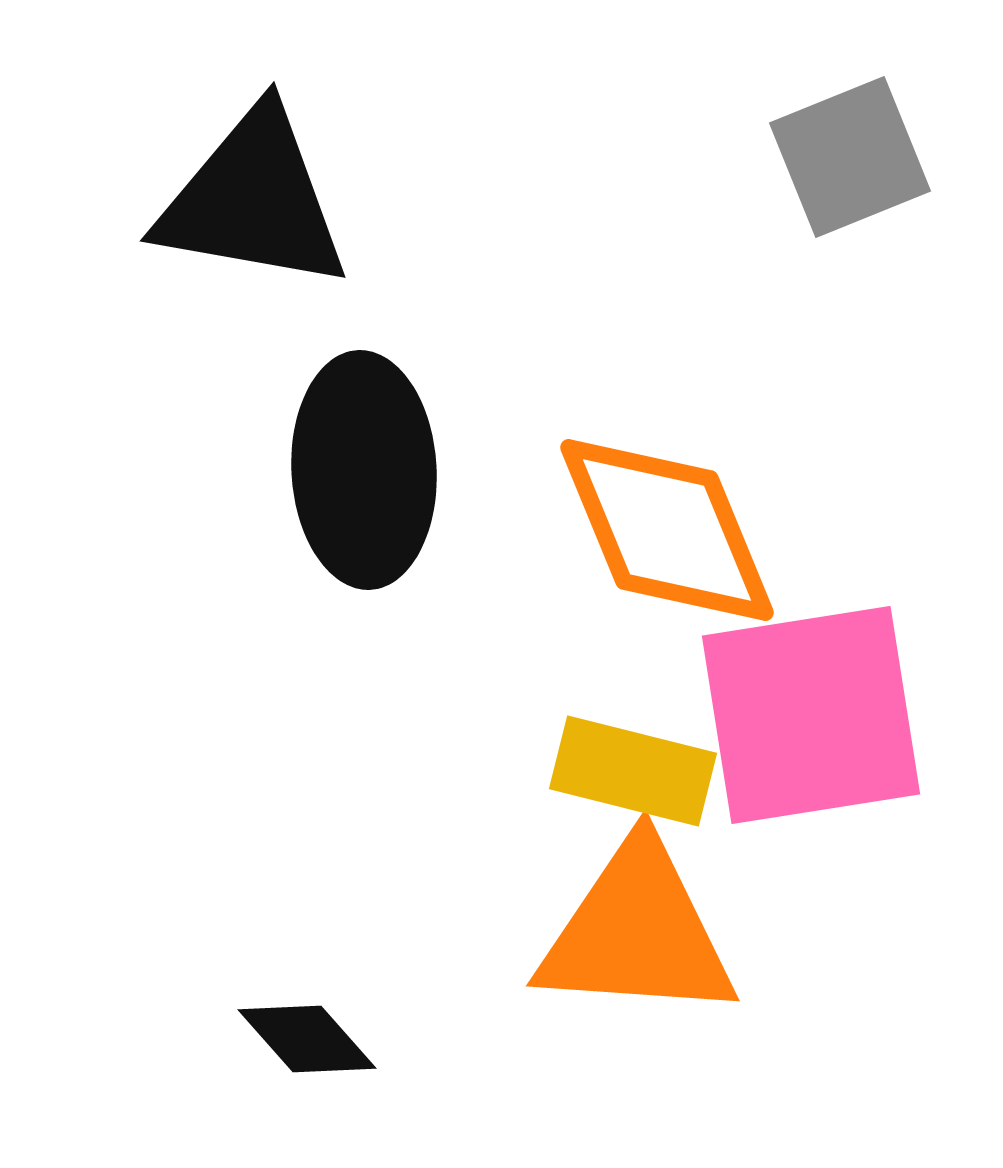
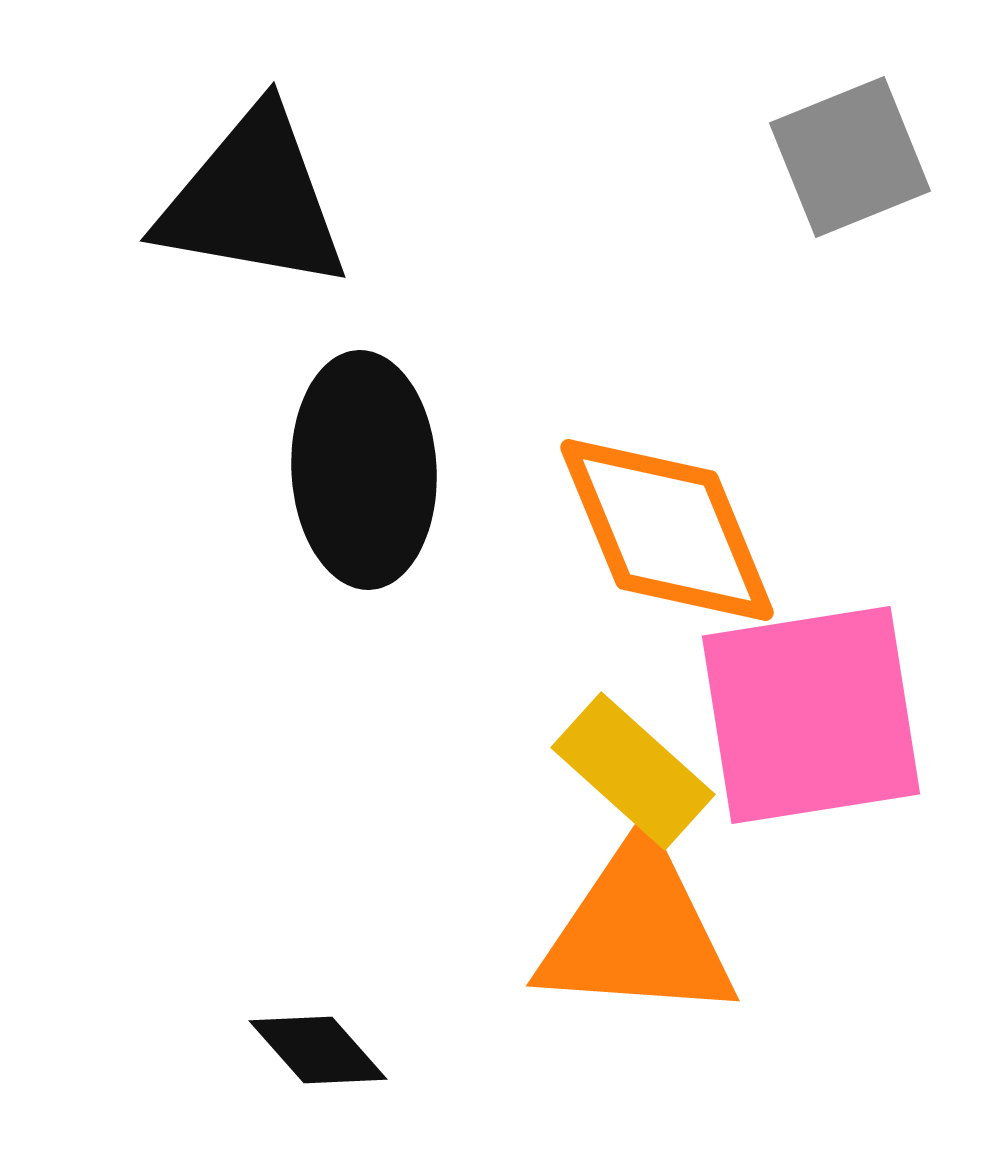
yellow rectangle: rotated 28 degrees clockwise
black diamond: moved 11 px right, 11 px down
